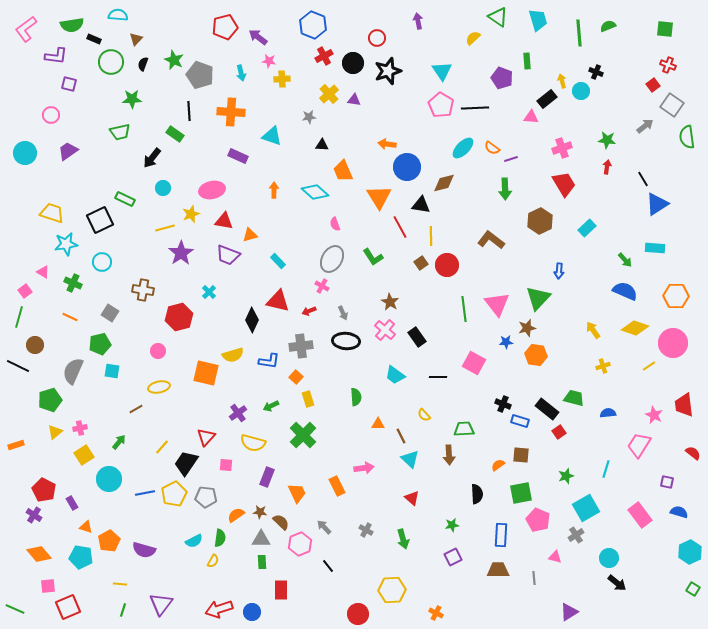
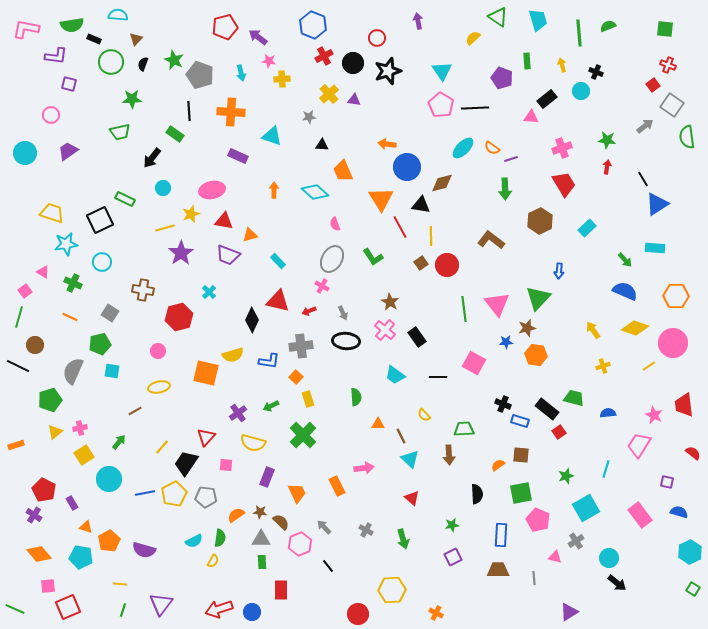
pink L-shape at (26, 29): rotated 48 degrees clockwise
yellow arrow at (562, 81): moved 16 px up
brown diamond at (444, 183): moved 2 px left
orange triangle at (379, 197): moved 2 px right, 2 px down
brown line at (136, 409): moved 1 px left, 2 px down
gray cross at (576, 535): moved 6 px down
